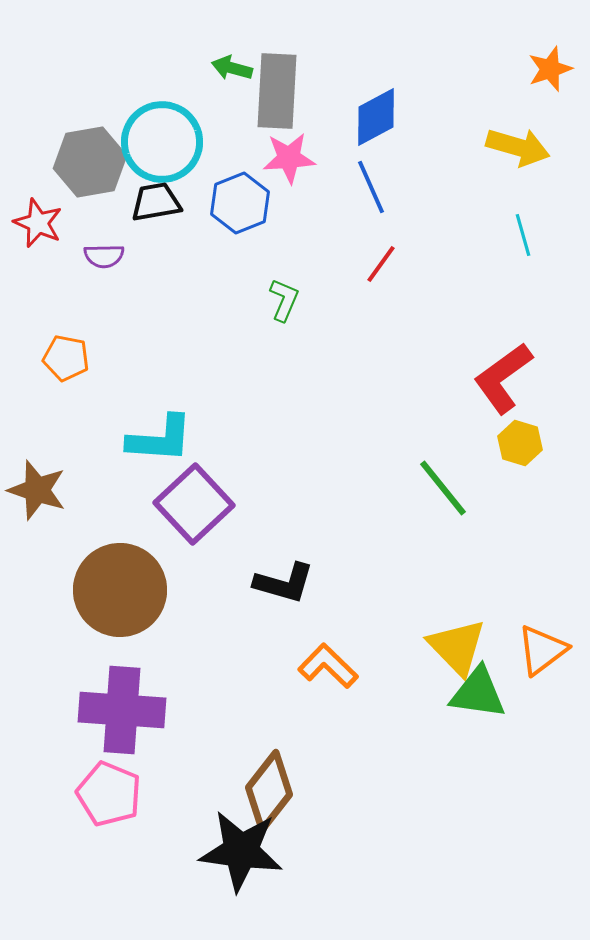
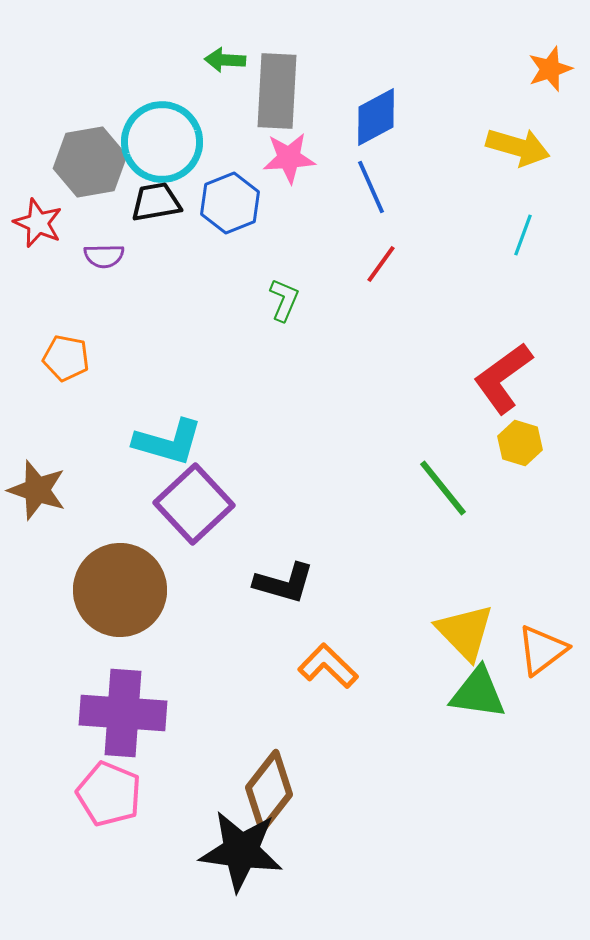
green arrow: moved 7 px left, 8 px up; rotated 12 degrees counterclockwise
blue hexagon: moved 10 px left
cyan line: rotated 36 degrees clockwise
cyan L-shape: moved 8 px right, 3 px down; rotated 12 degrees clockwise
yellow triangle: moved 8 px right, 15 px up
purple cross: moved 1 px right, 3 px down
